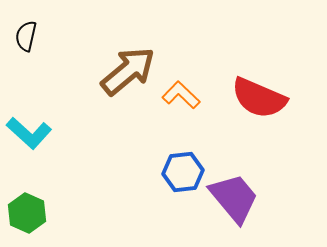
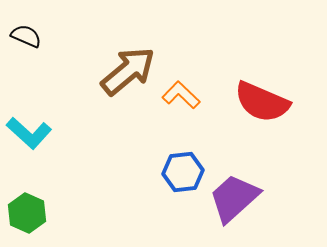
black semicircle: rotated 100 degrees clockwise
red semicircle: moved 3 px right, 4 px down
purple trapezoid: rotated 92 degrees counterclockwise
